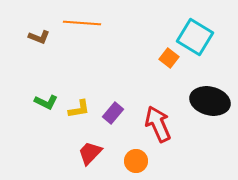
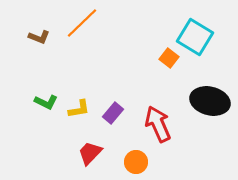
orange line: rotated 48 degrees counterclockwise
orange circle: moved 1 px down
